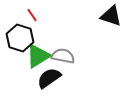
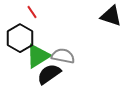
red line: moved 3 px up
black hexagon: rotated 12 degrees clockwise
black semicircle: moved 4 px up
